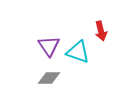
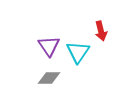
cyan triangle: rotated 45 degrees clockwise
